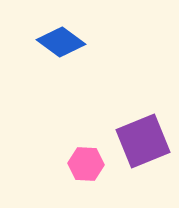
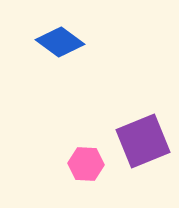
blue diamond: moved 1 px left
